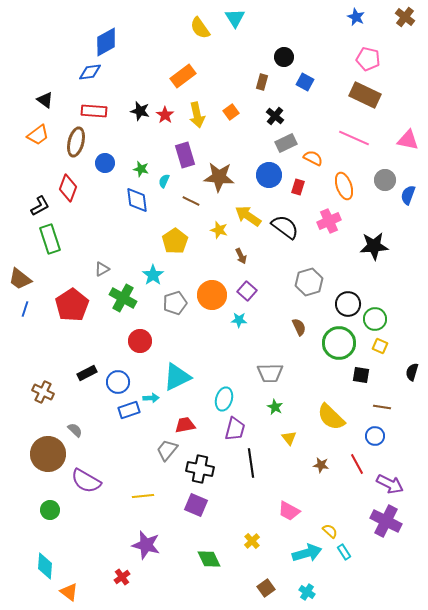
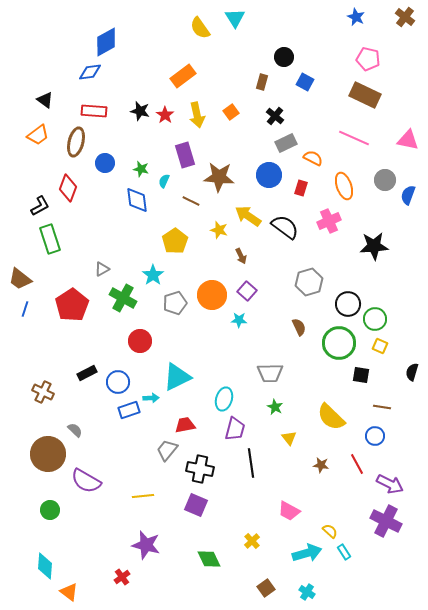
red rectangle at (298, 187): moved 3 px right, 1 px down
